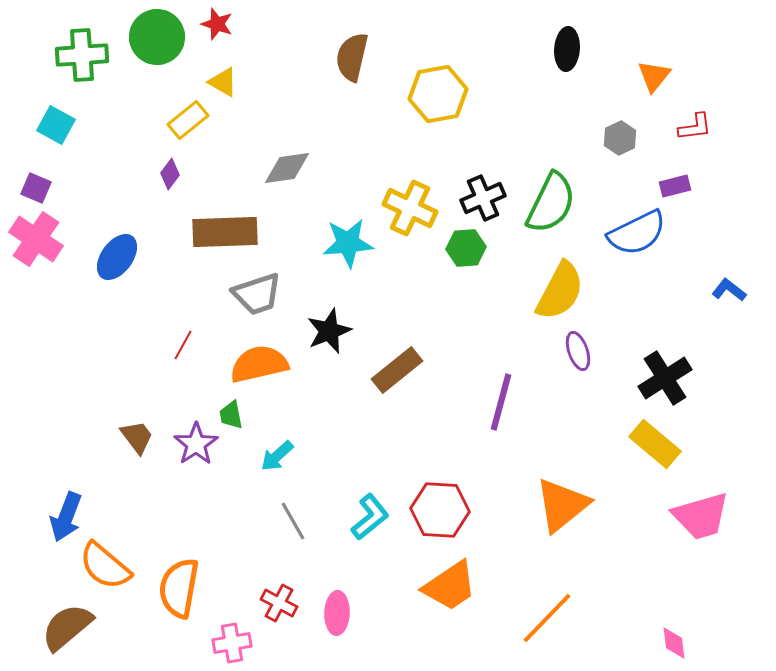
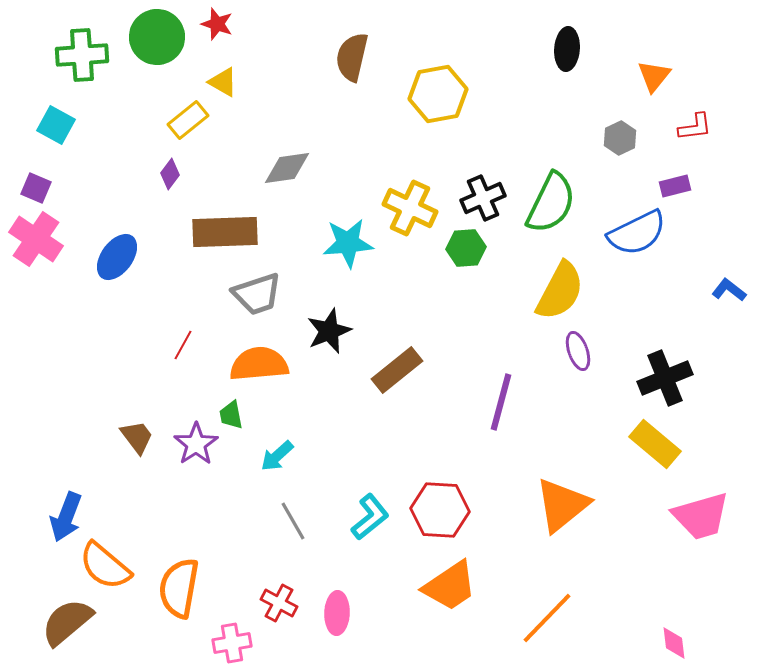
orange semicircle at (259, 364): rotated 8 degrees clockwise
black cross at (665, 378): rotated 10 degrees clockwise
brown semicircle at (67, 627): moved 5 px up
